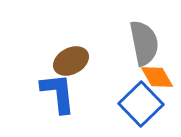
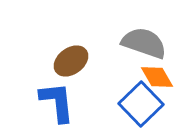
gray semicircle: rotated 60 degrees counterclockwise
brown ellipse: rotated 8 degrees counterclockwise
blue L-shape: moved 1 px left, 9 px down
